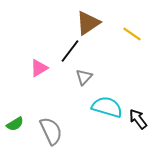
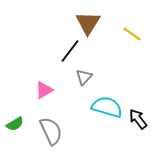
brown triangle: rotated 24 degrees counterclockwise
pink triangle: moved 5 px right, 22 px down
